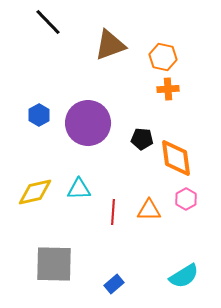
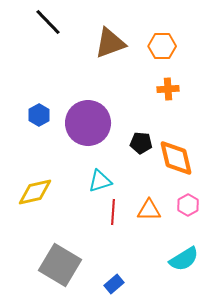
brown triangle: moved 2 px up
orange hexagon: moved 1 px left, 11 px up; rotated 12 degrees counterclockwise
black pentagon: moved 1 px left, 4 px down
orange diamond: rotated 6 degrees counterclockwise
cyan triangle: moved 21 px right, 8 px up; rotated 15 degrees counterclockwise
pink hexagon: moved 2 px right, 6 px down
gray square: moved 6 px right, 1 px down; rotated 30 degrees clockwise
cyan semicircle: moved 17 px up
